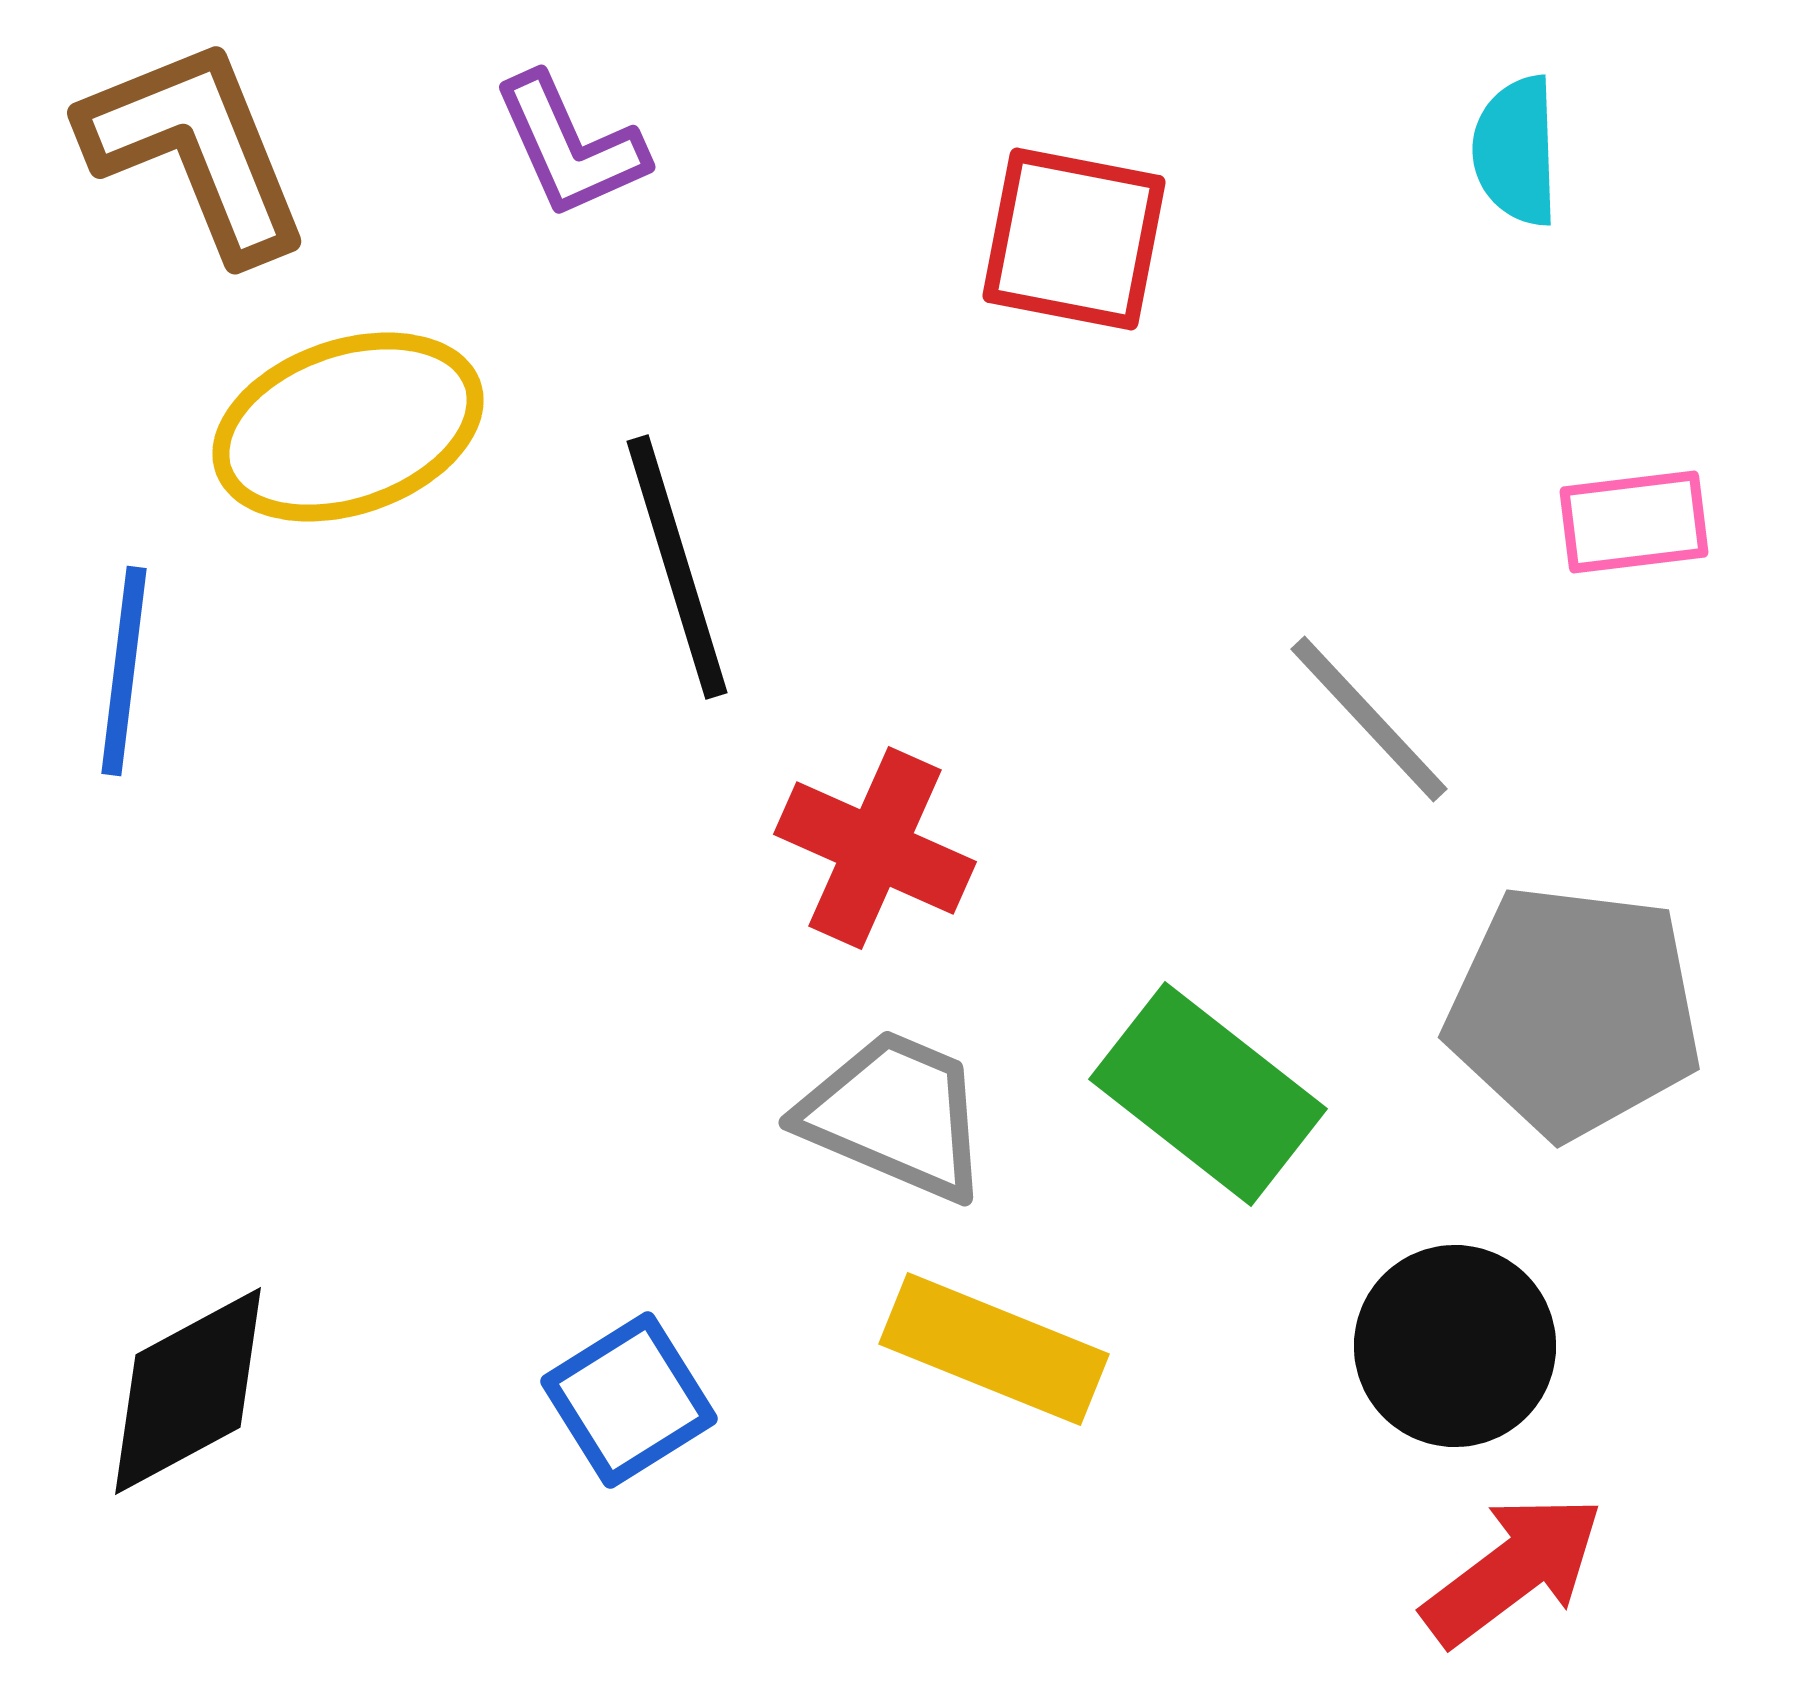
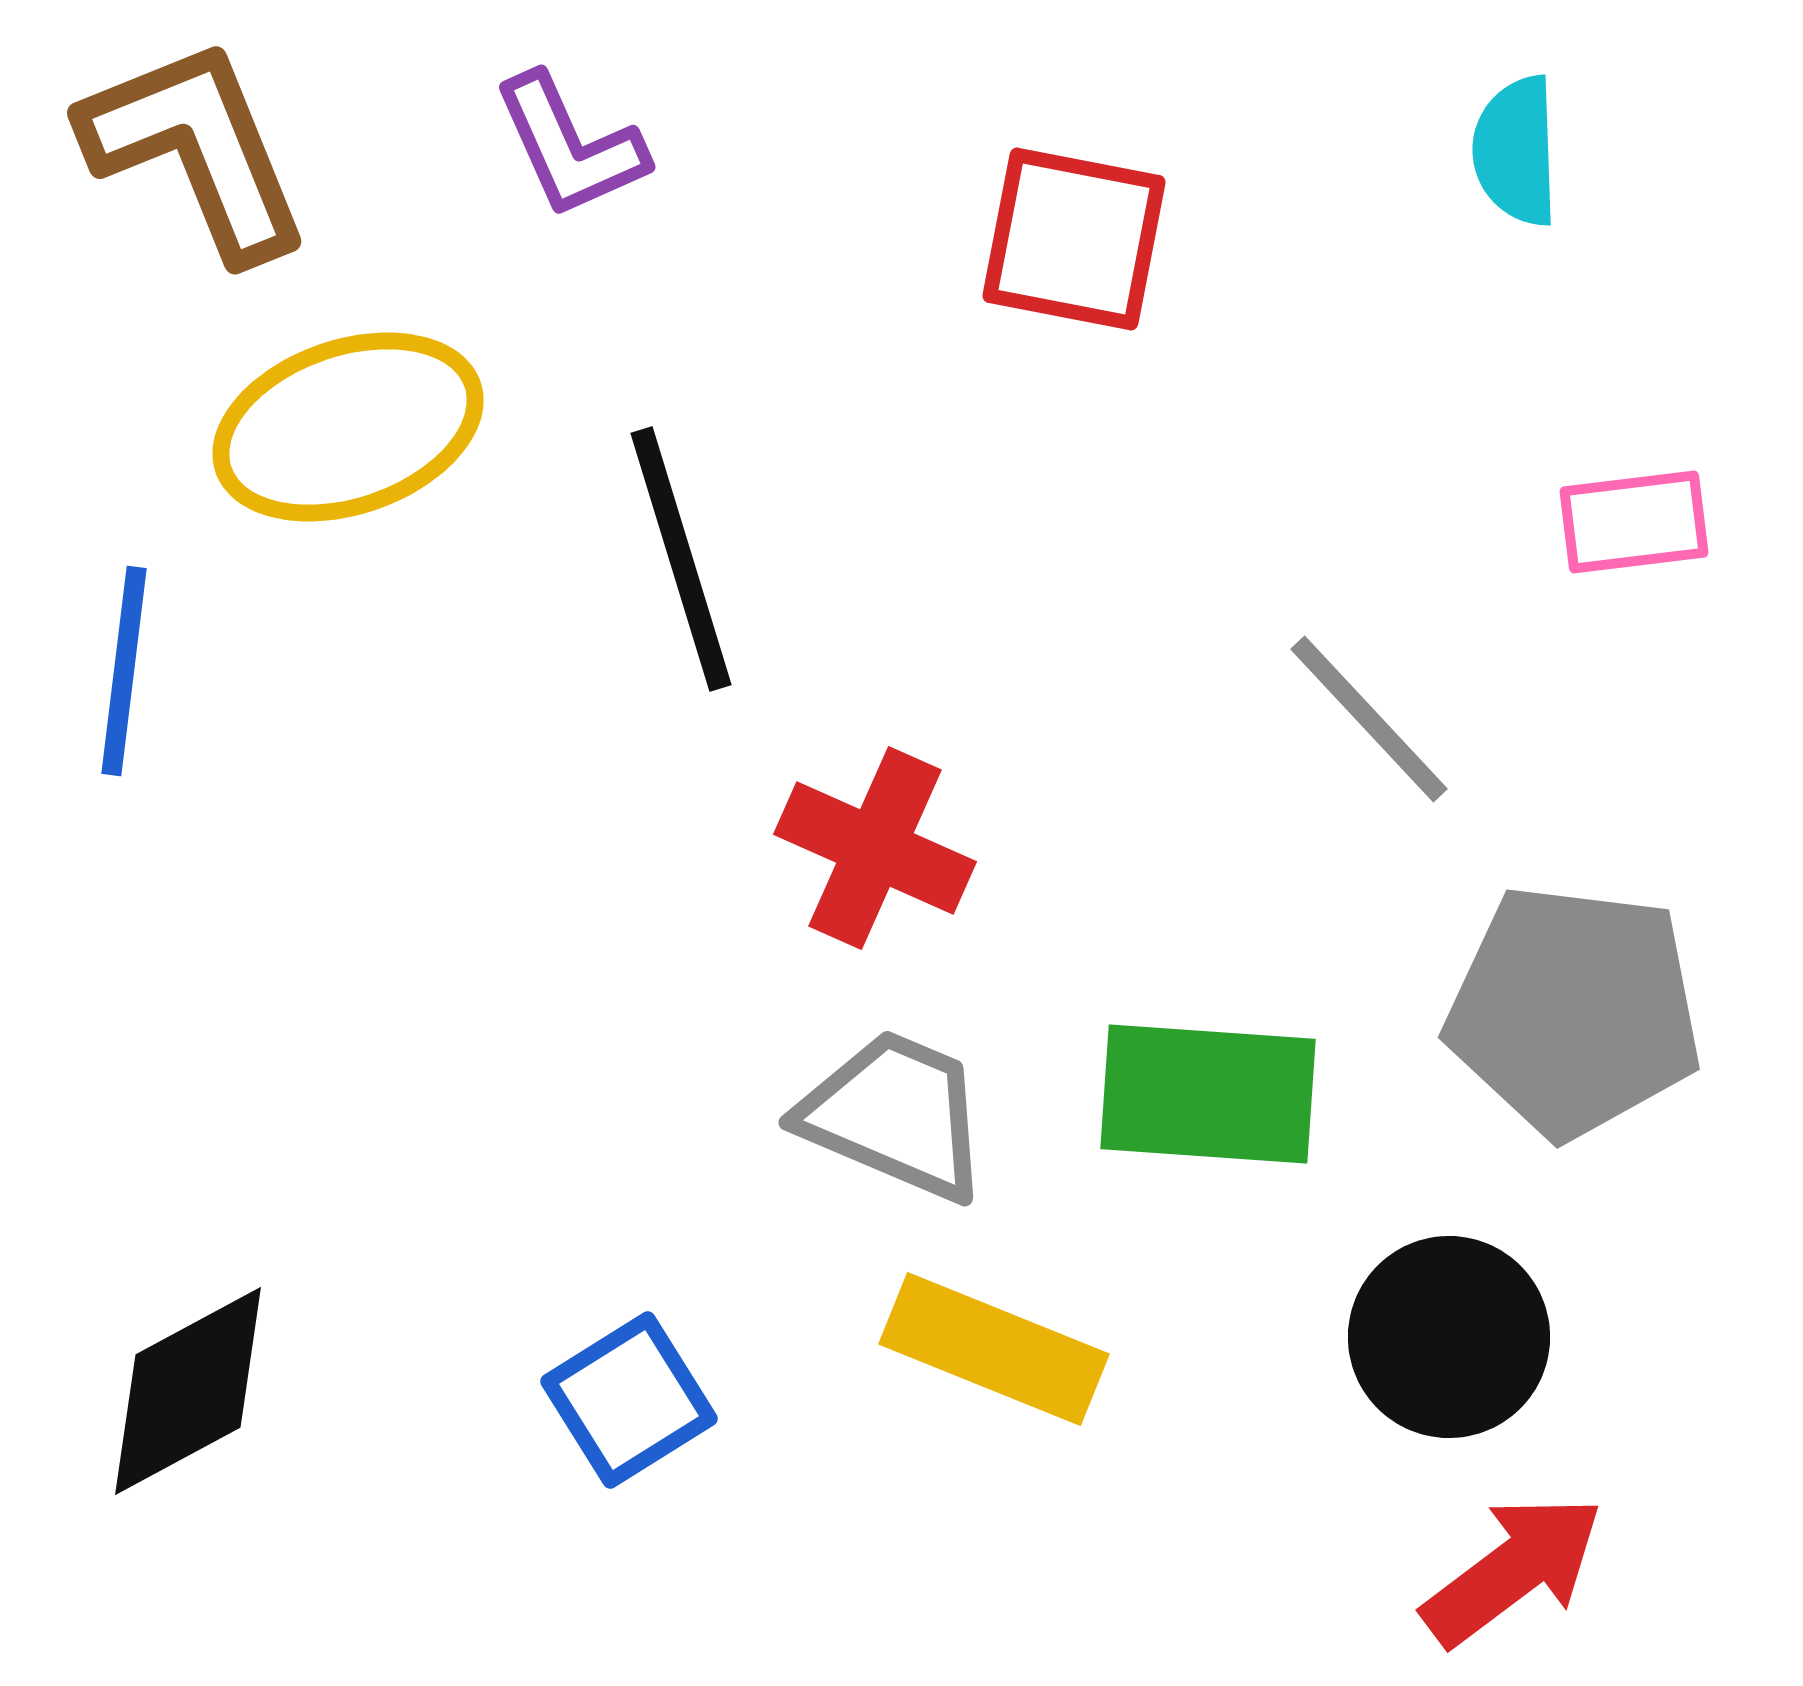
black line: moved 4 px right, 8 px up
green rectangle: rotated 34 degrees counterclockwise
black circle: moved 6 px left, 9 px up
